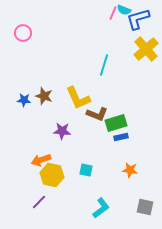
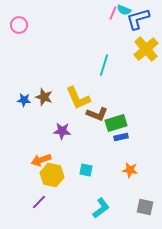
pink circle: moved 4 px left, 8 px up
brown star: moved 1 px down
